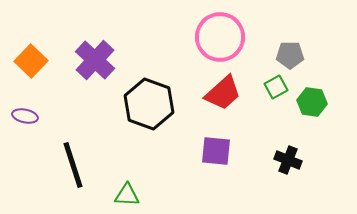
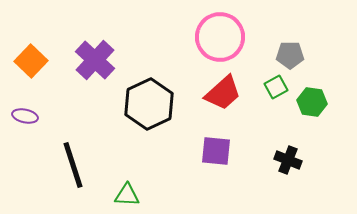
black hexagon: rotated 15 degrees clockwise
